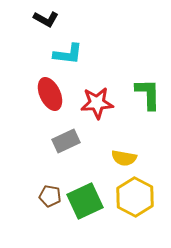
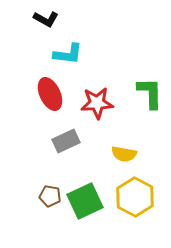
green L-shape: moved 2 px right, 1 px up
yellow semicircle: moved 4 px up
